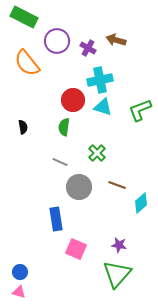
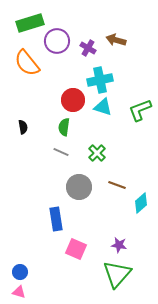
green rectangle: moved 6 px right, 6 px down; rotated 44 degrees counterclockwise
gray line: moved 1 px right, 10 px up
